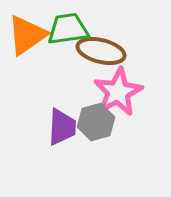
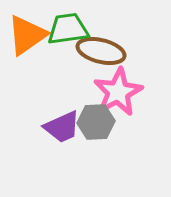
gray hexagon: rotated 12 degrees clockwise
purple trapezoid: rotated 63 degrees clockwise
